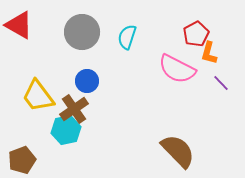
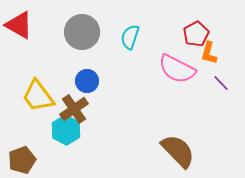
cyan semicircle: moved 3 px right
cyan hexagon: rotated 20 degrees counterclockwise
